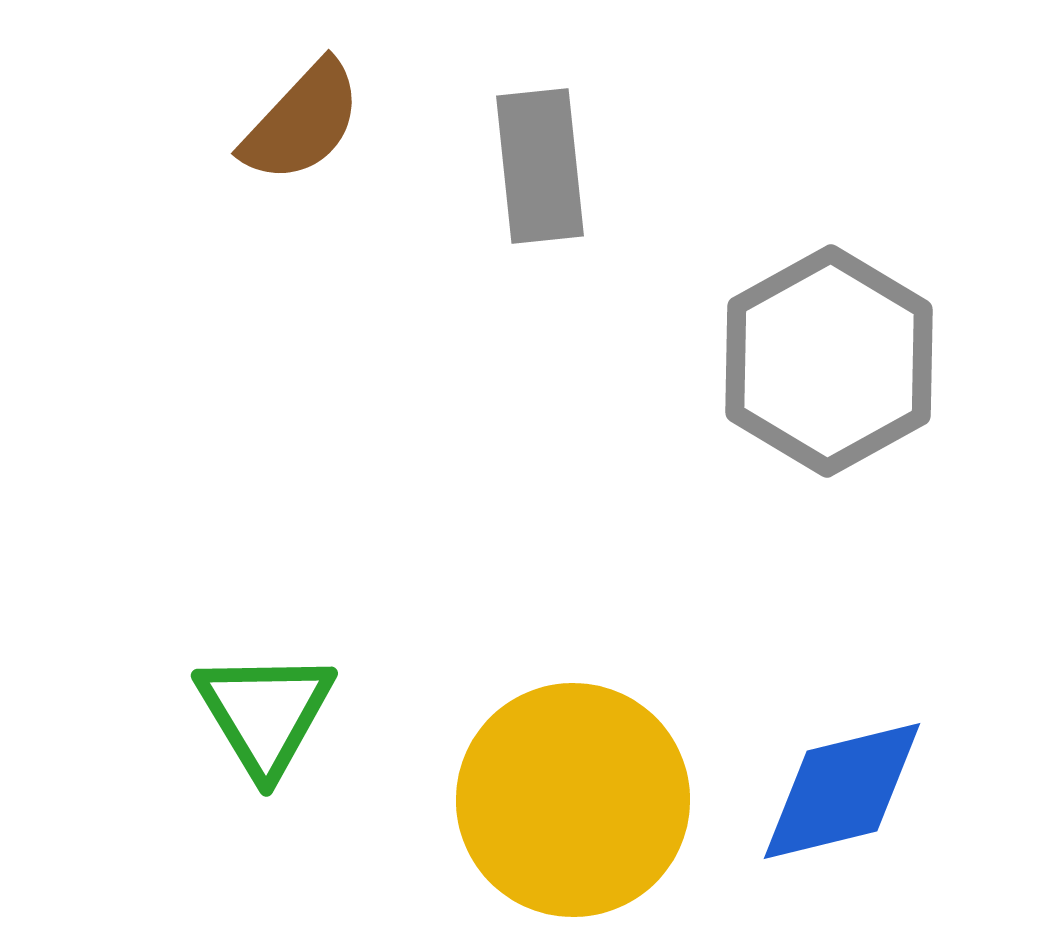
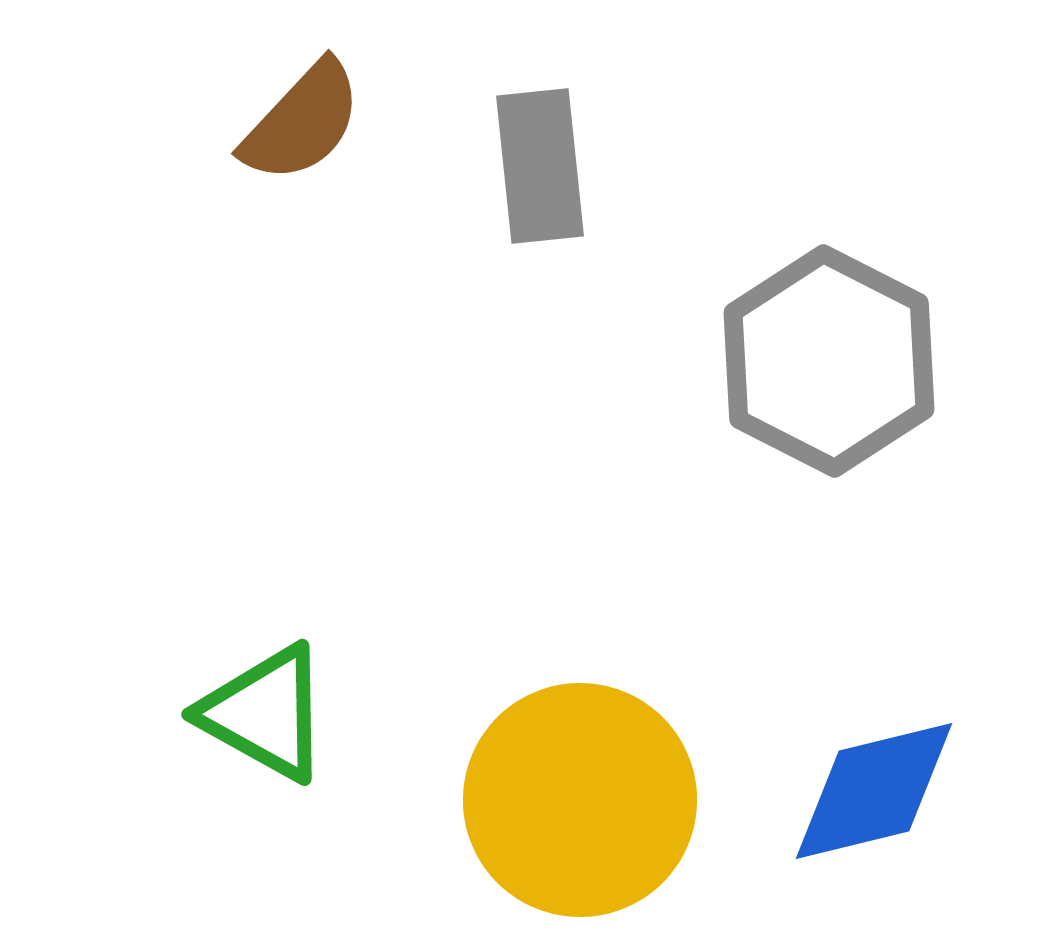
gray hexagon: rotated 4 degrees counterclockwise
green triangle: rotated 30 degrees counterclockwise
blue diamond: moved 32 px right
yellow circle: moved 7 px right
